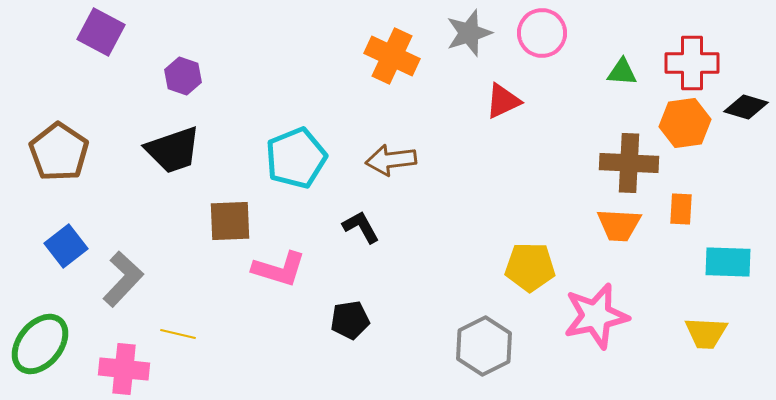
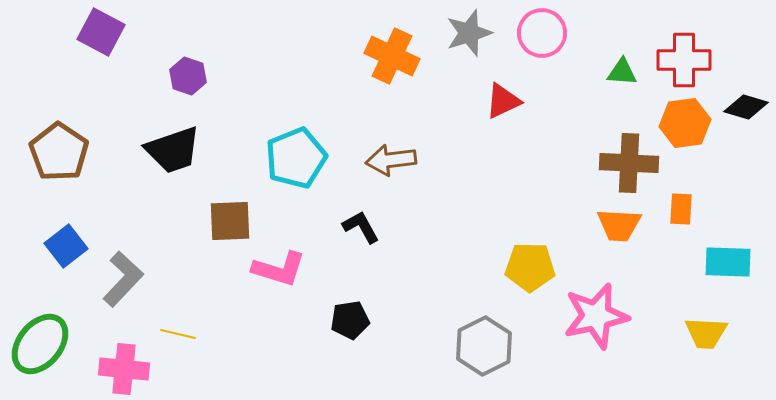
red cross: moved 8 px left, 3 px up
purple hexagon: moved 5 px right
